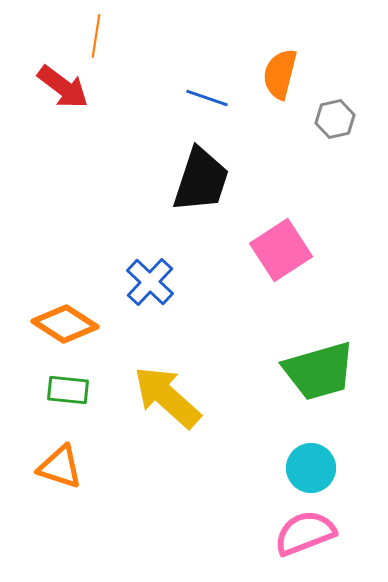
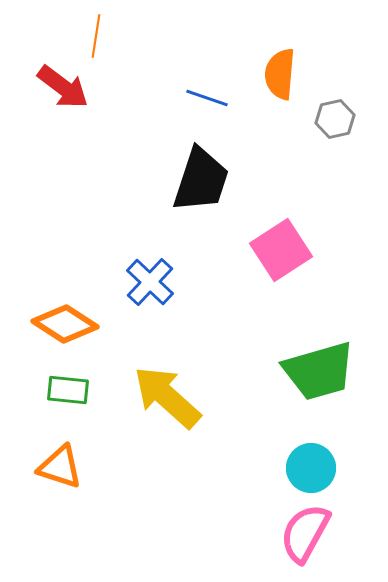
orange semicircle: rotated 9 degrees counterclockwise
pink semicircle: rotated 40 degrees counterclockwise
